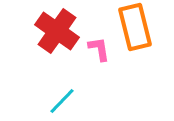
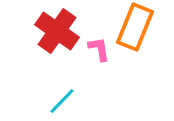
orange rectangle: rotated 36 degrees clockwise
